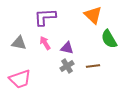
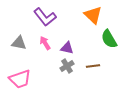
purple L-shape: rotated 125 degrees counterclockwise
